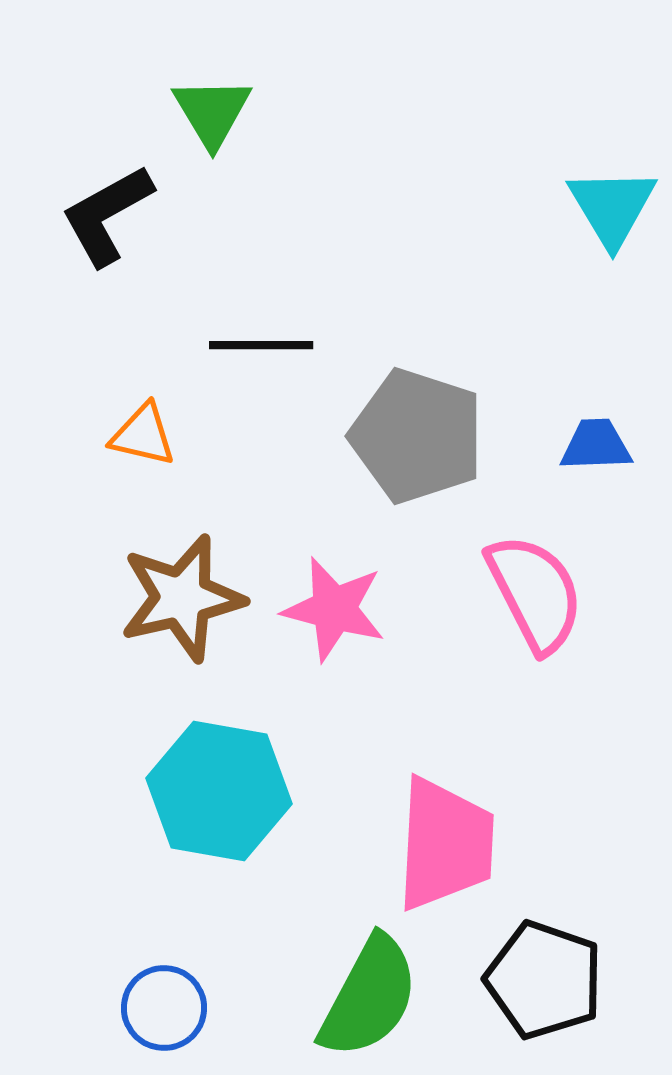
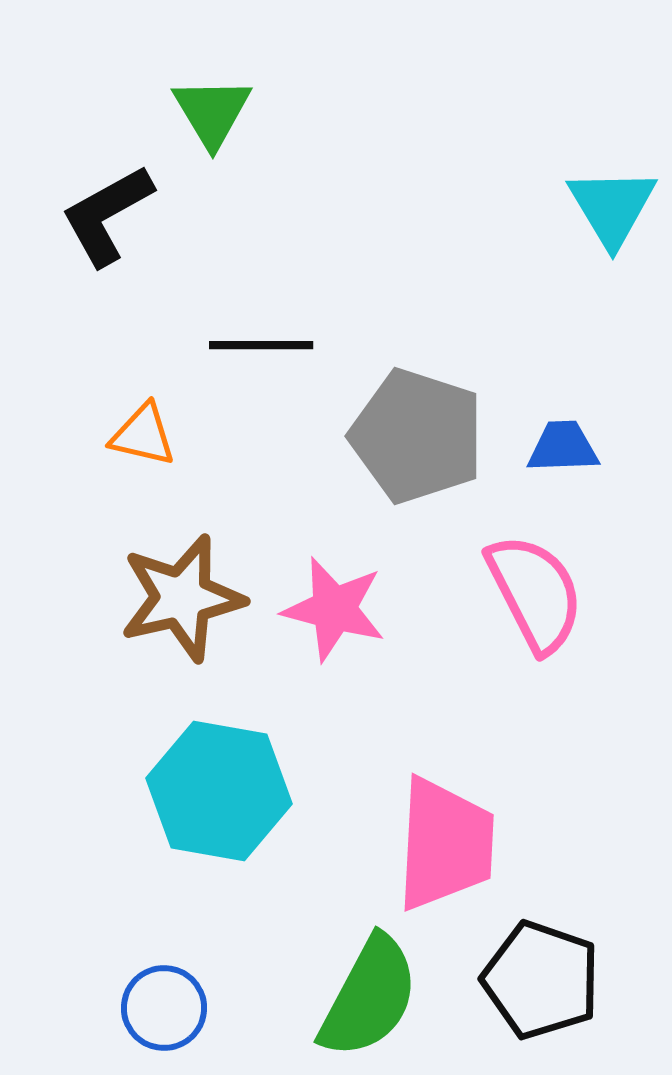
blue trapezoid: moved 33 px left, 2 px down
black pentagon: moved 3 px left
